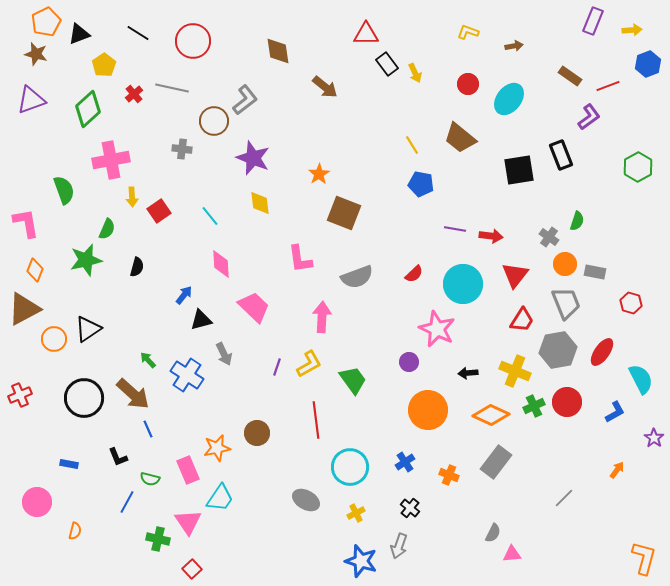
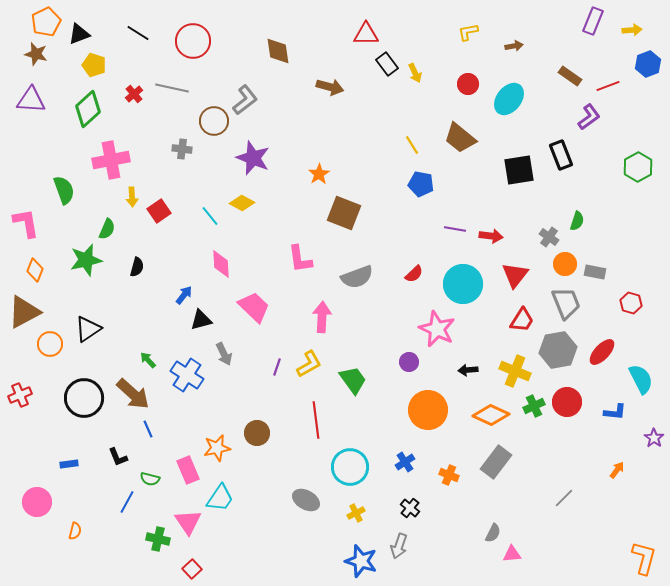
yellow L-shape at (468, 32): rotated 30 degrees counterclockwise
yellow pentagon at (104, 65): moved 10 px left; rotated 20 degrees counterclockwise
brown arrow at (325, 87): moved 5 px right; rotated 24 degrees counterclockwise
purple triangle at (31, 100): rotated 24 degrees clockwise
yellow diamond at (260, 203): moved 18 px left; rotated 55 degrees counterclockwise
brown triangle at (24, 309): moved 3 px down
orange circle at (54, 339): moved 4 px left, 5 px down
red ellipse at (602, 352): rotated 8 degrees clockwise
black arrow at (468, 373): moved 3 px up
blue L-shape at (615, 412): rotated 35 degrees clockwise
blue rectangle at (69, 464): rotated 18 degrees counterclockwise
